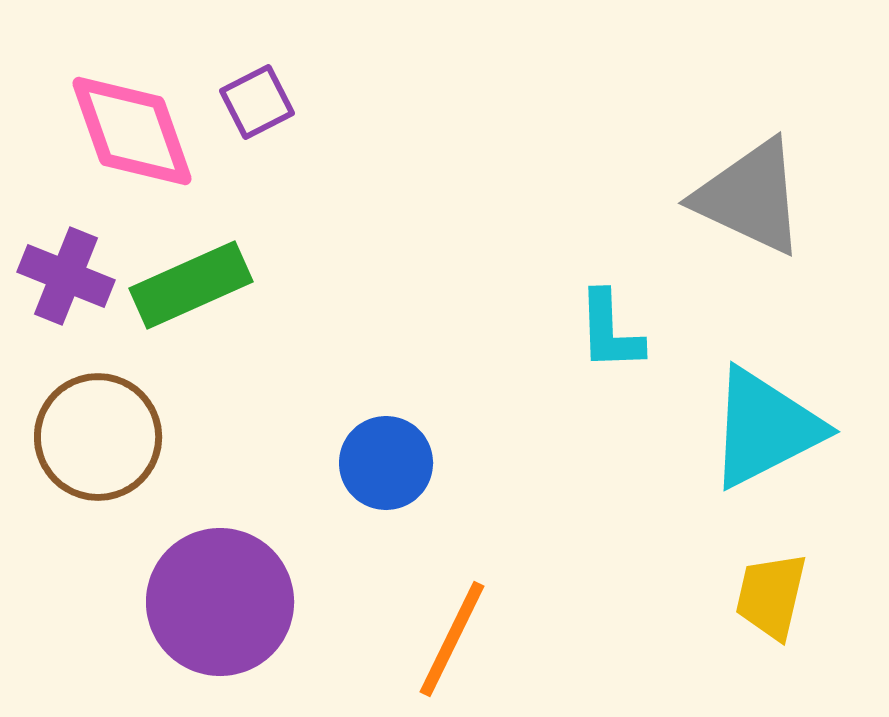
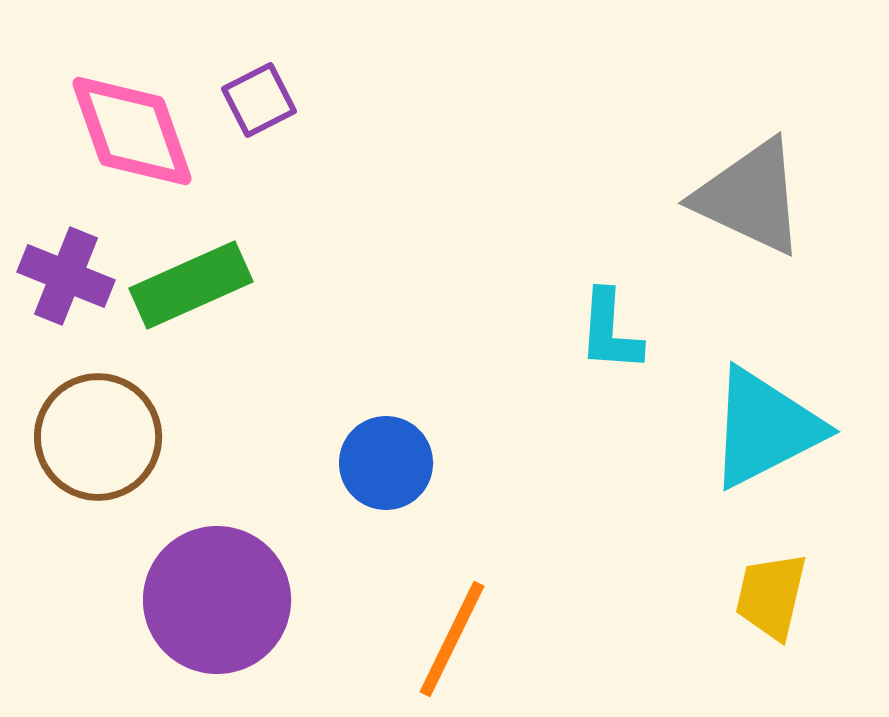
purple square: moved 2 px right, 2 px up
cyan L-shape: rotated 6 degrees clockwise
purple circle: moved 3 px left, 2 px up
